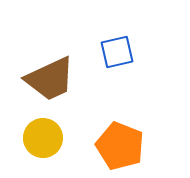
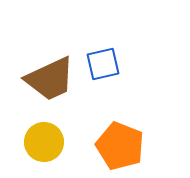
blue square: moved 14 px left, 12 px down
yellow circle: moved 1 px right, 4 px down
